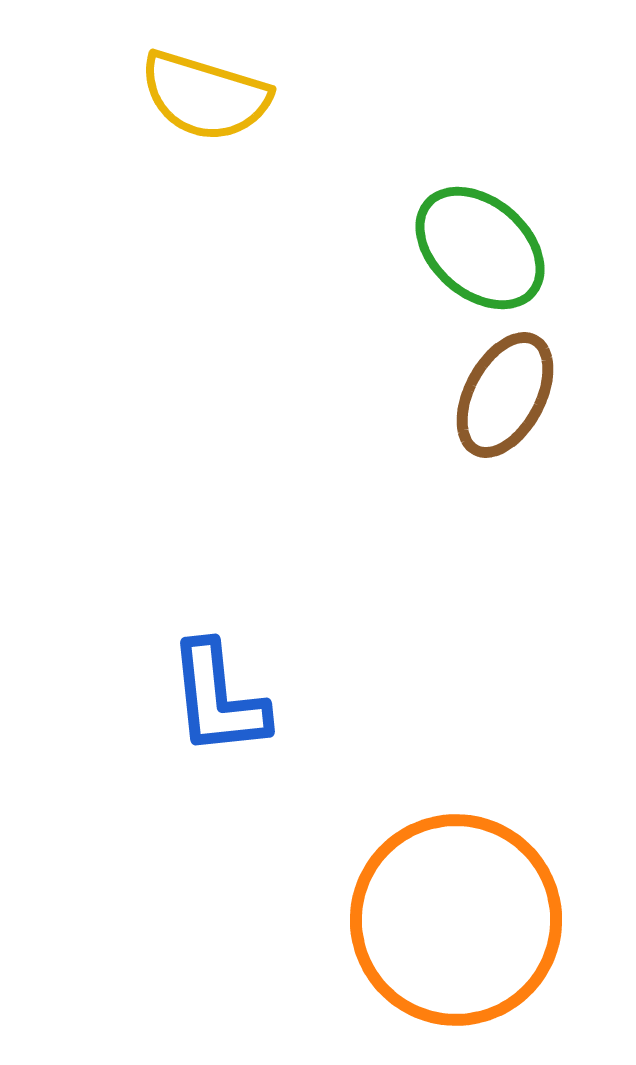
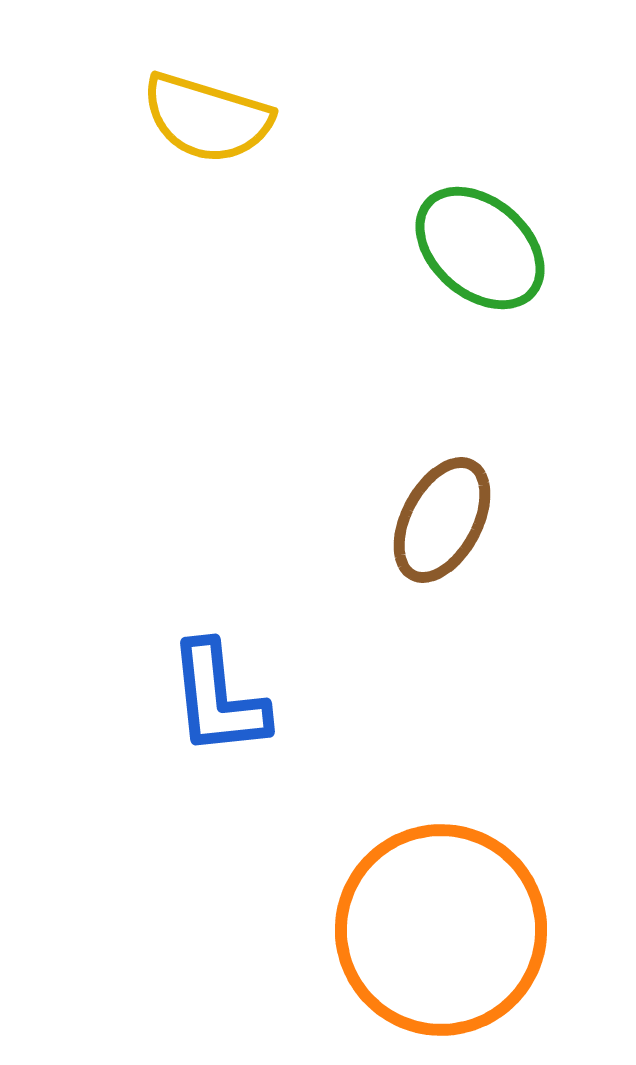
yellow semicircle: moved 2 px right, 22 px down
brown ellipse: moved 63 px left, 125 px down
orange circle: moved 15 px left, 10 px down
